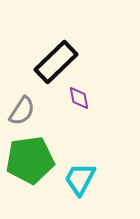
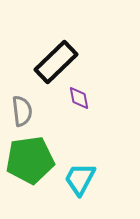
gray semicircle: rotated 40 degrees counterclockwise
